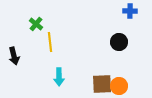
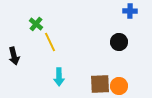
yellow line: rotated 18 degrees counterclockwise
brown square: moved 2 px left
